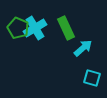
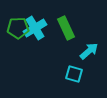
green pentagon: rotated 25 degrees counterclockwise
cyan arrow: moved 6 px right, 3 px down
cyan square: moved 18 px left, 4 px up
